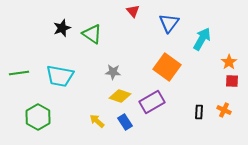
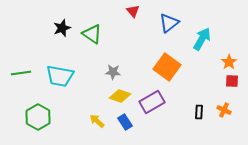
blue triangle: rotated 15 degrees clockwise
green line: moved 2 px right
